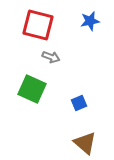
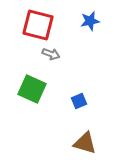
gray arrow: moved 3 px up
blue square: moved 2 px up
brown triangle: rotated 25 degrees counterclockwise
